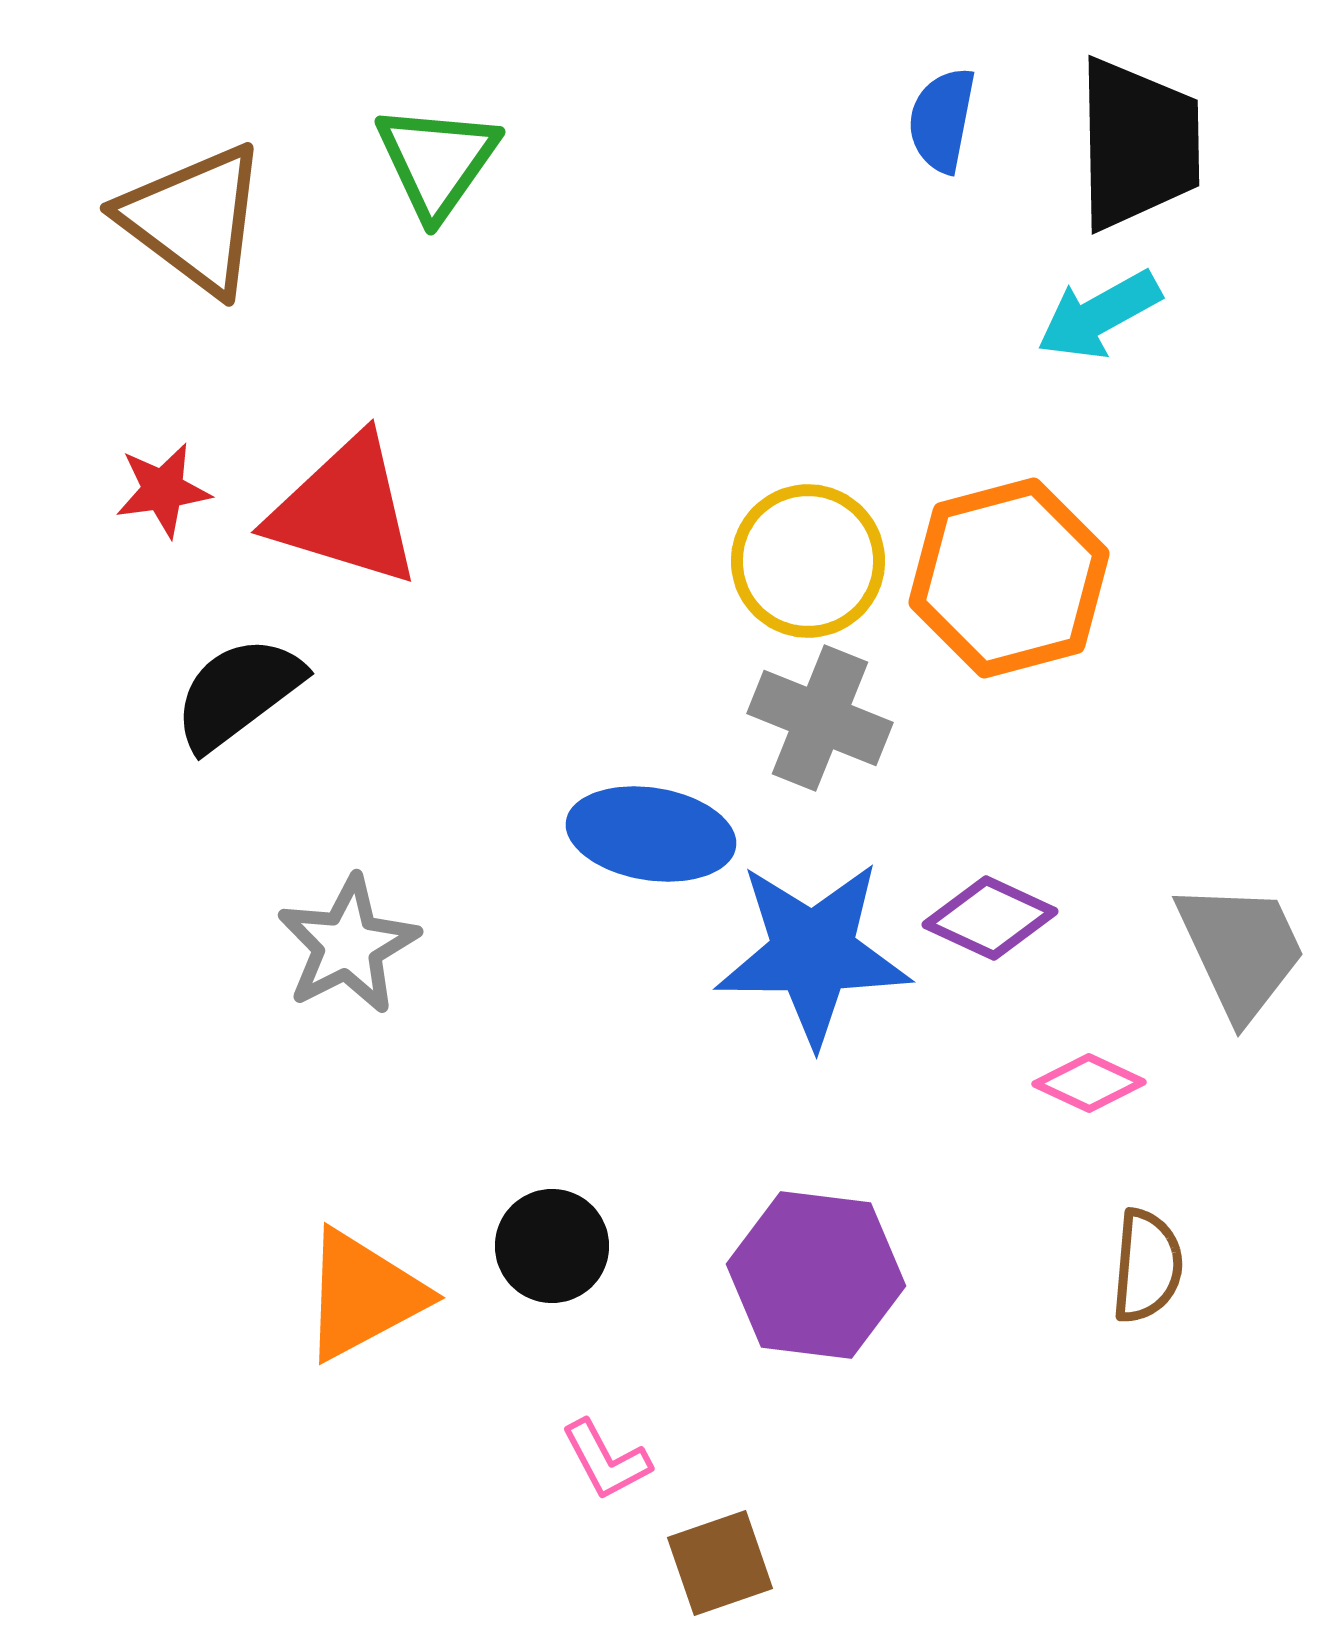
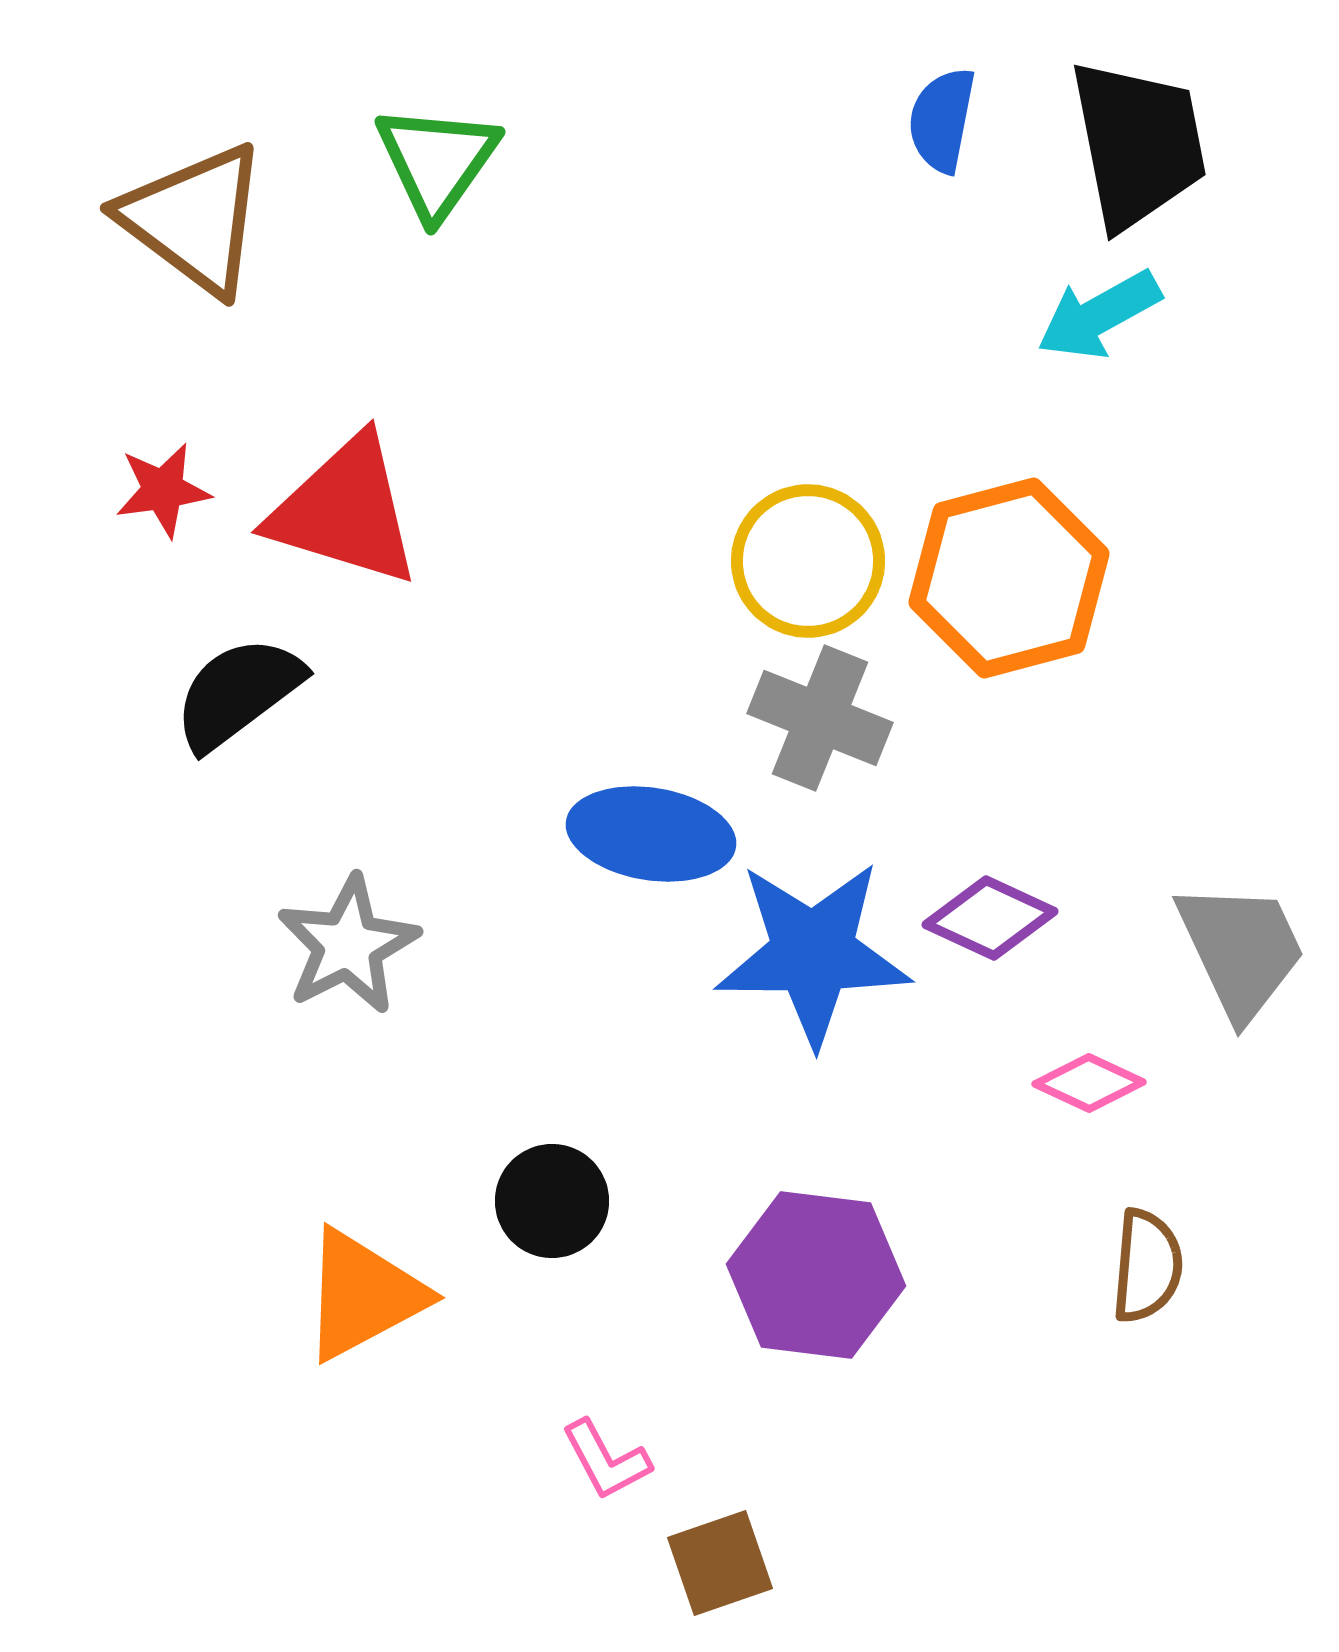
black trapezoid: rotated 10 degrees counterclockwise
black circle: moved 45 px up
